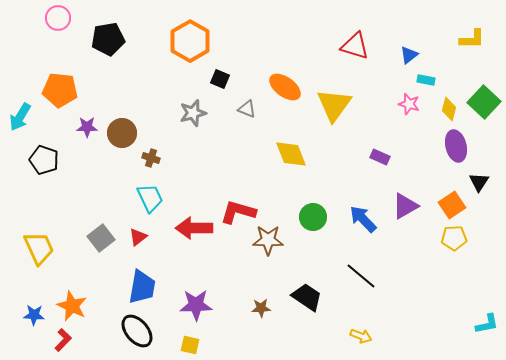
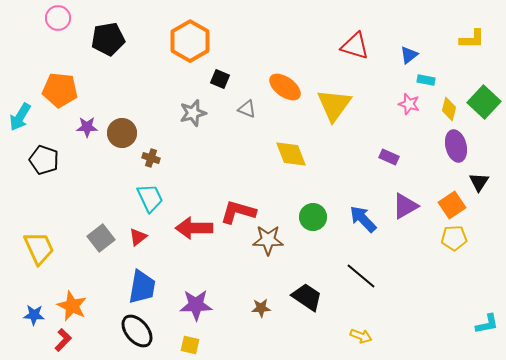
purple rectangle at (380, 157): moved 9 px right
